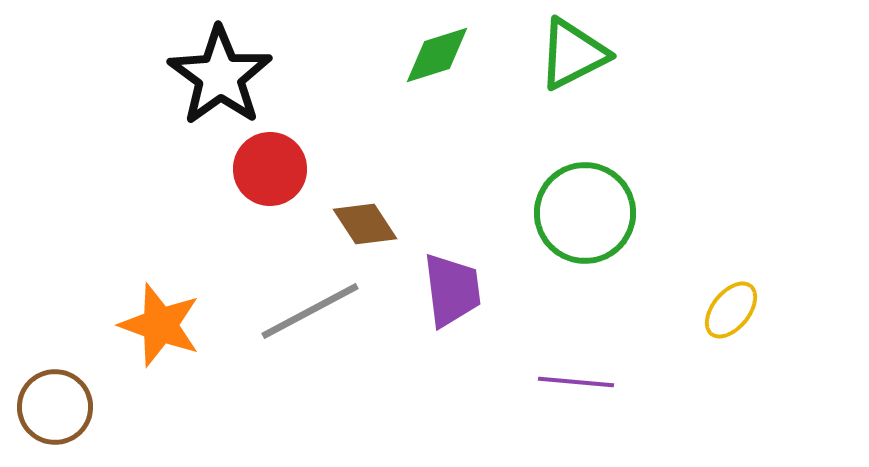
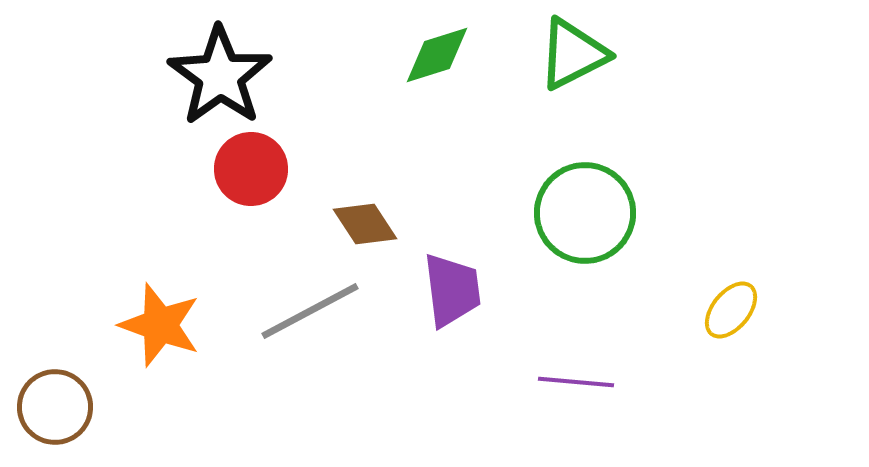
red circle: moved 19 px left
